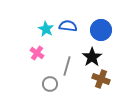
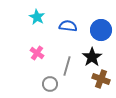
cyan star: moved 9 px left, 12 px up
